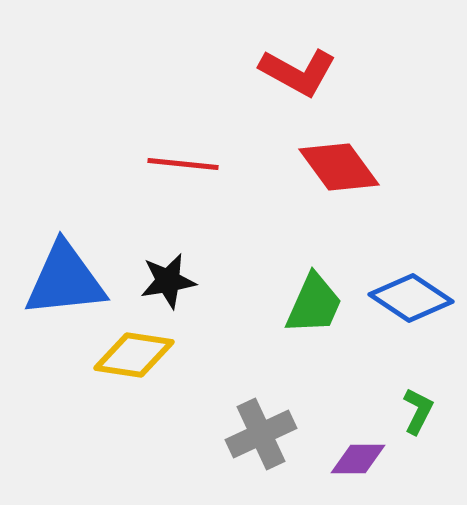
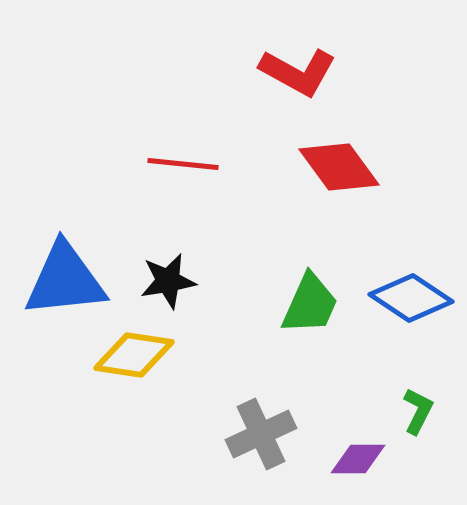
green trapezoid: moved 4 px left
